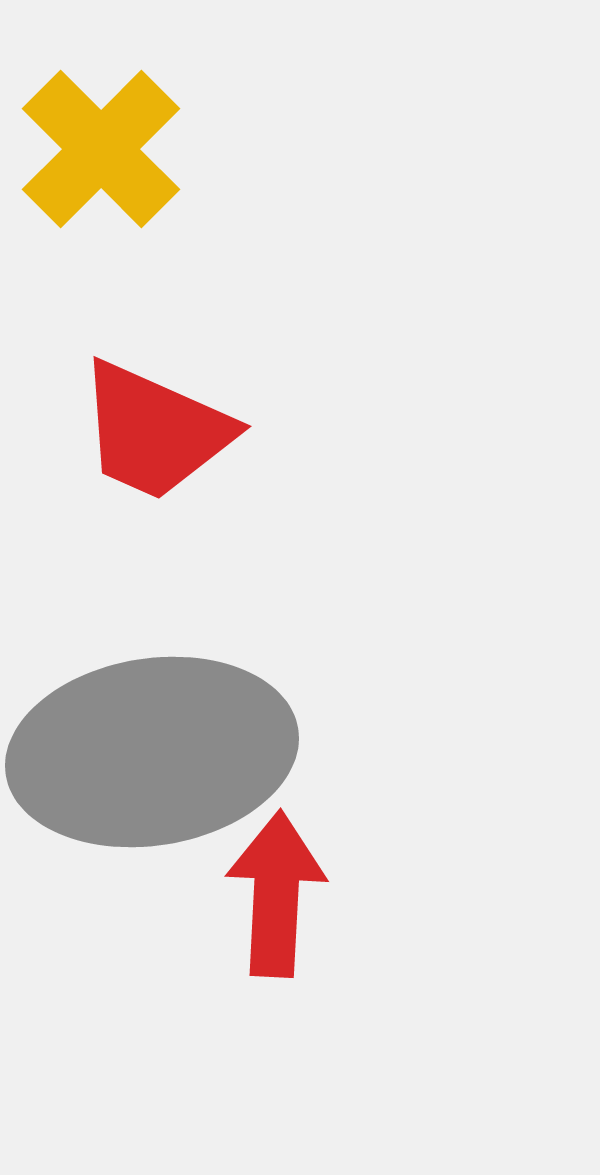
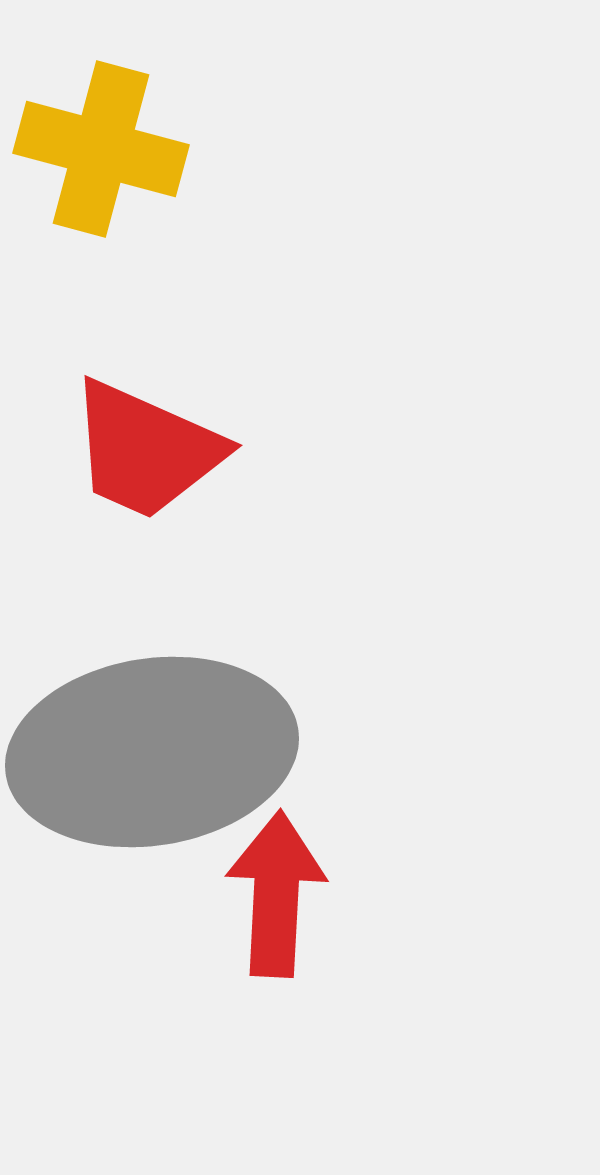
yellow cross: rotated 30 degrees counterclockwise
red trapezoid: moved 9 px left, 19 px down
